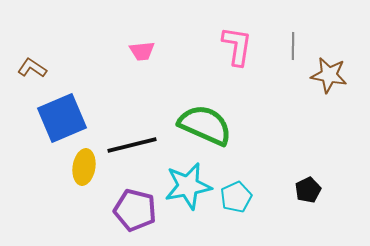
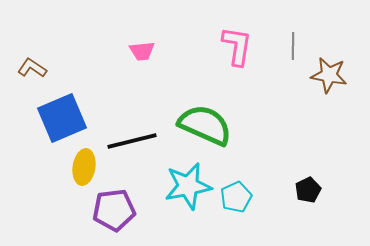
black line: moved 4 px up
purple pentagon: moved 21 px left; rotated 21 degrees counterclockwise
